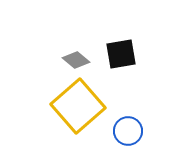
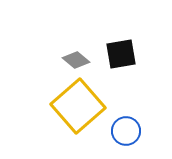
blue circle: moved 2 px left
